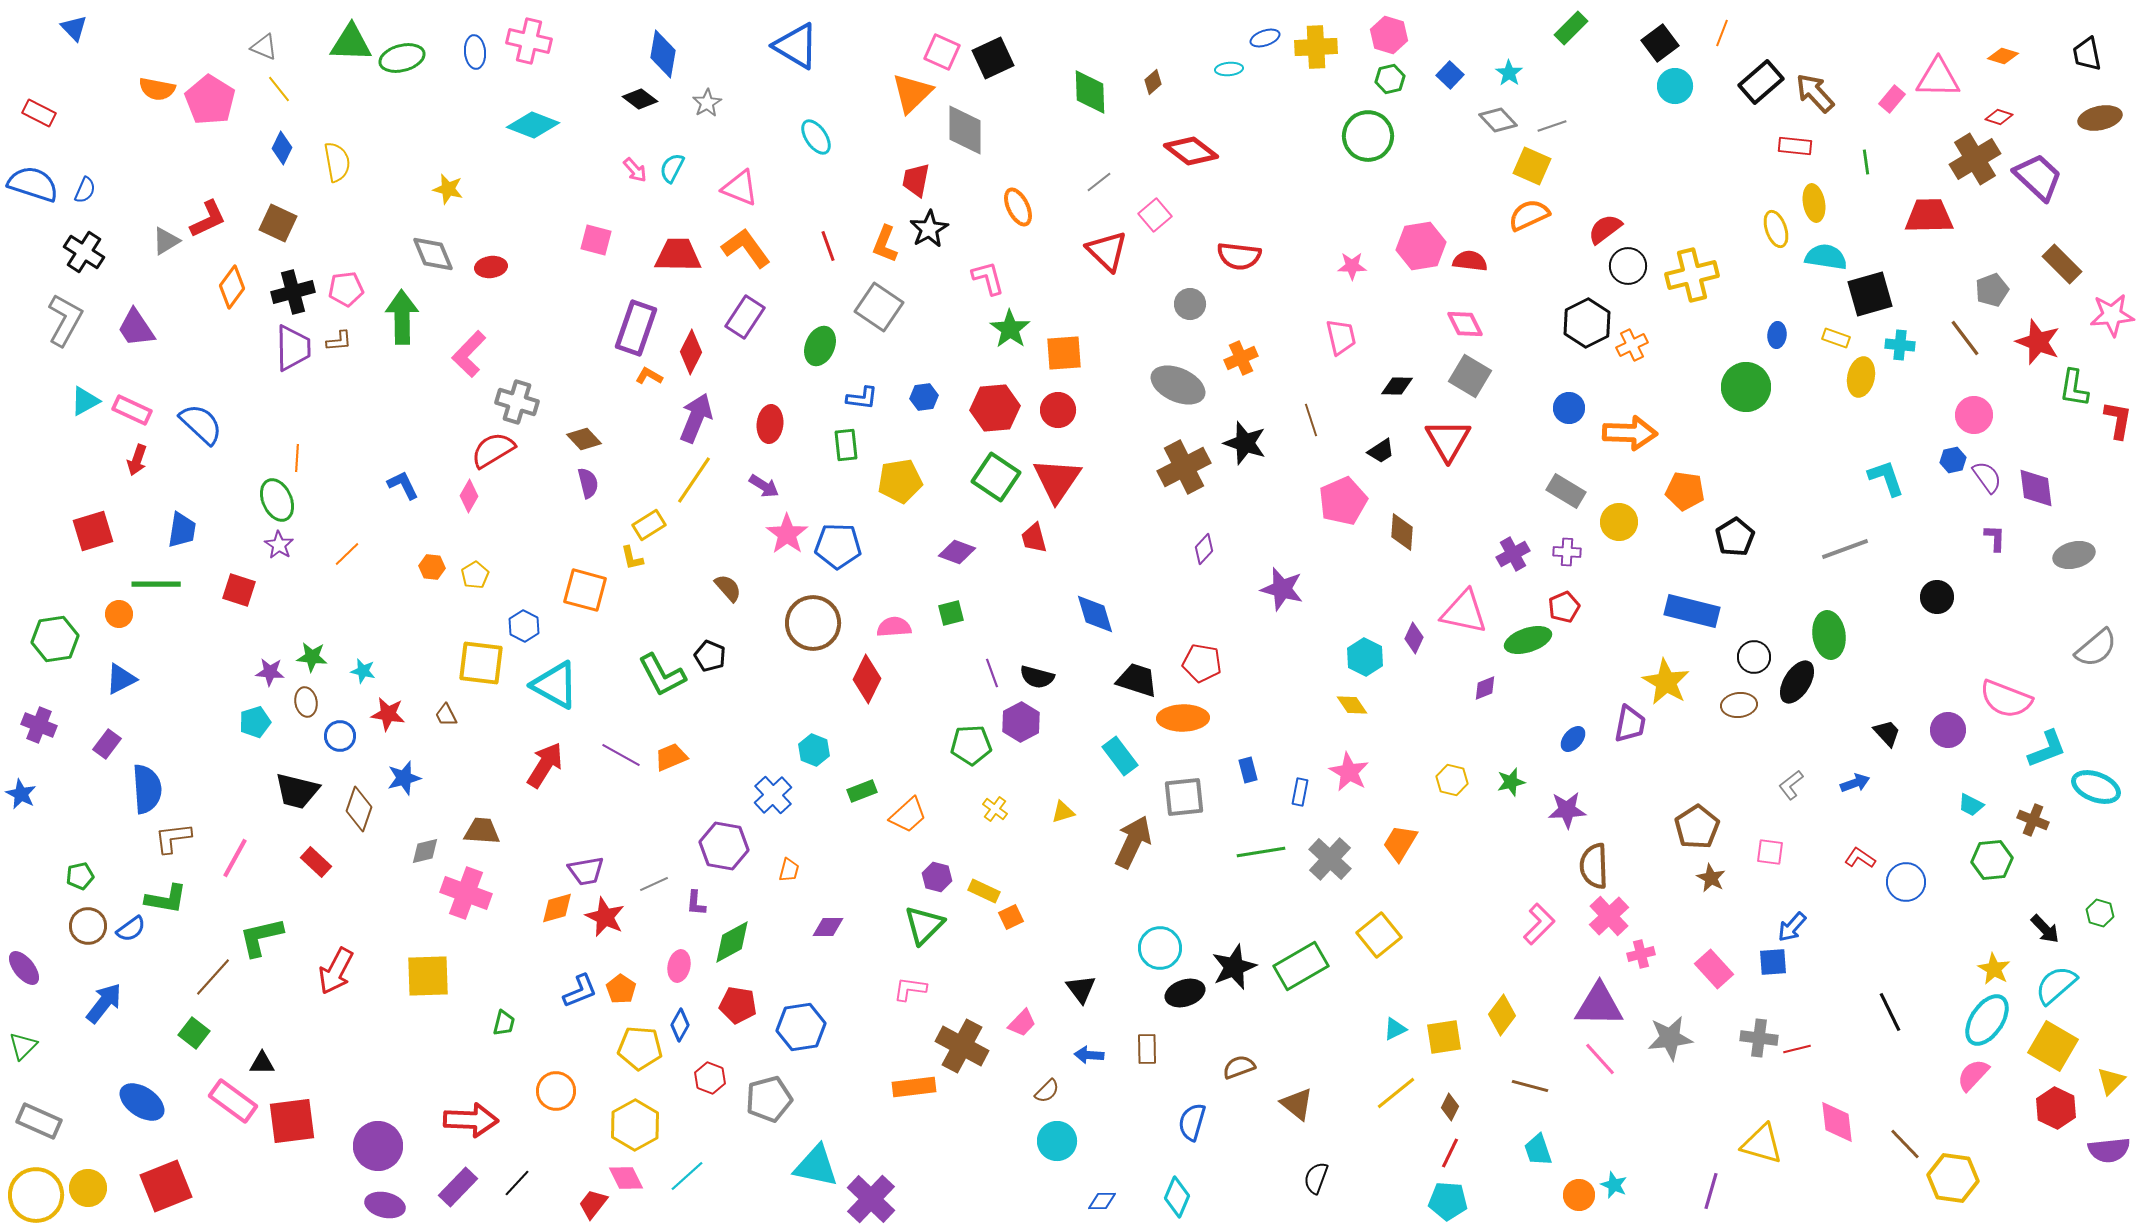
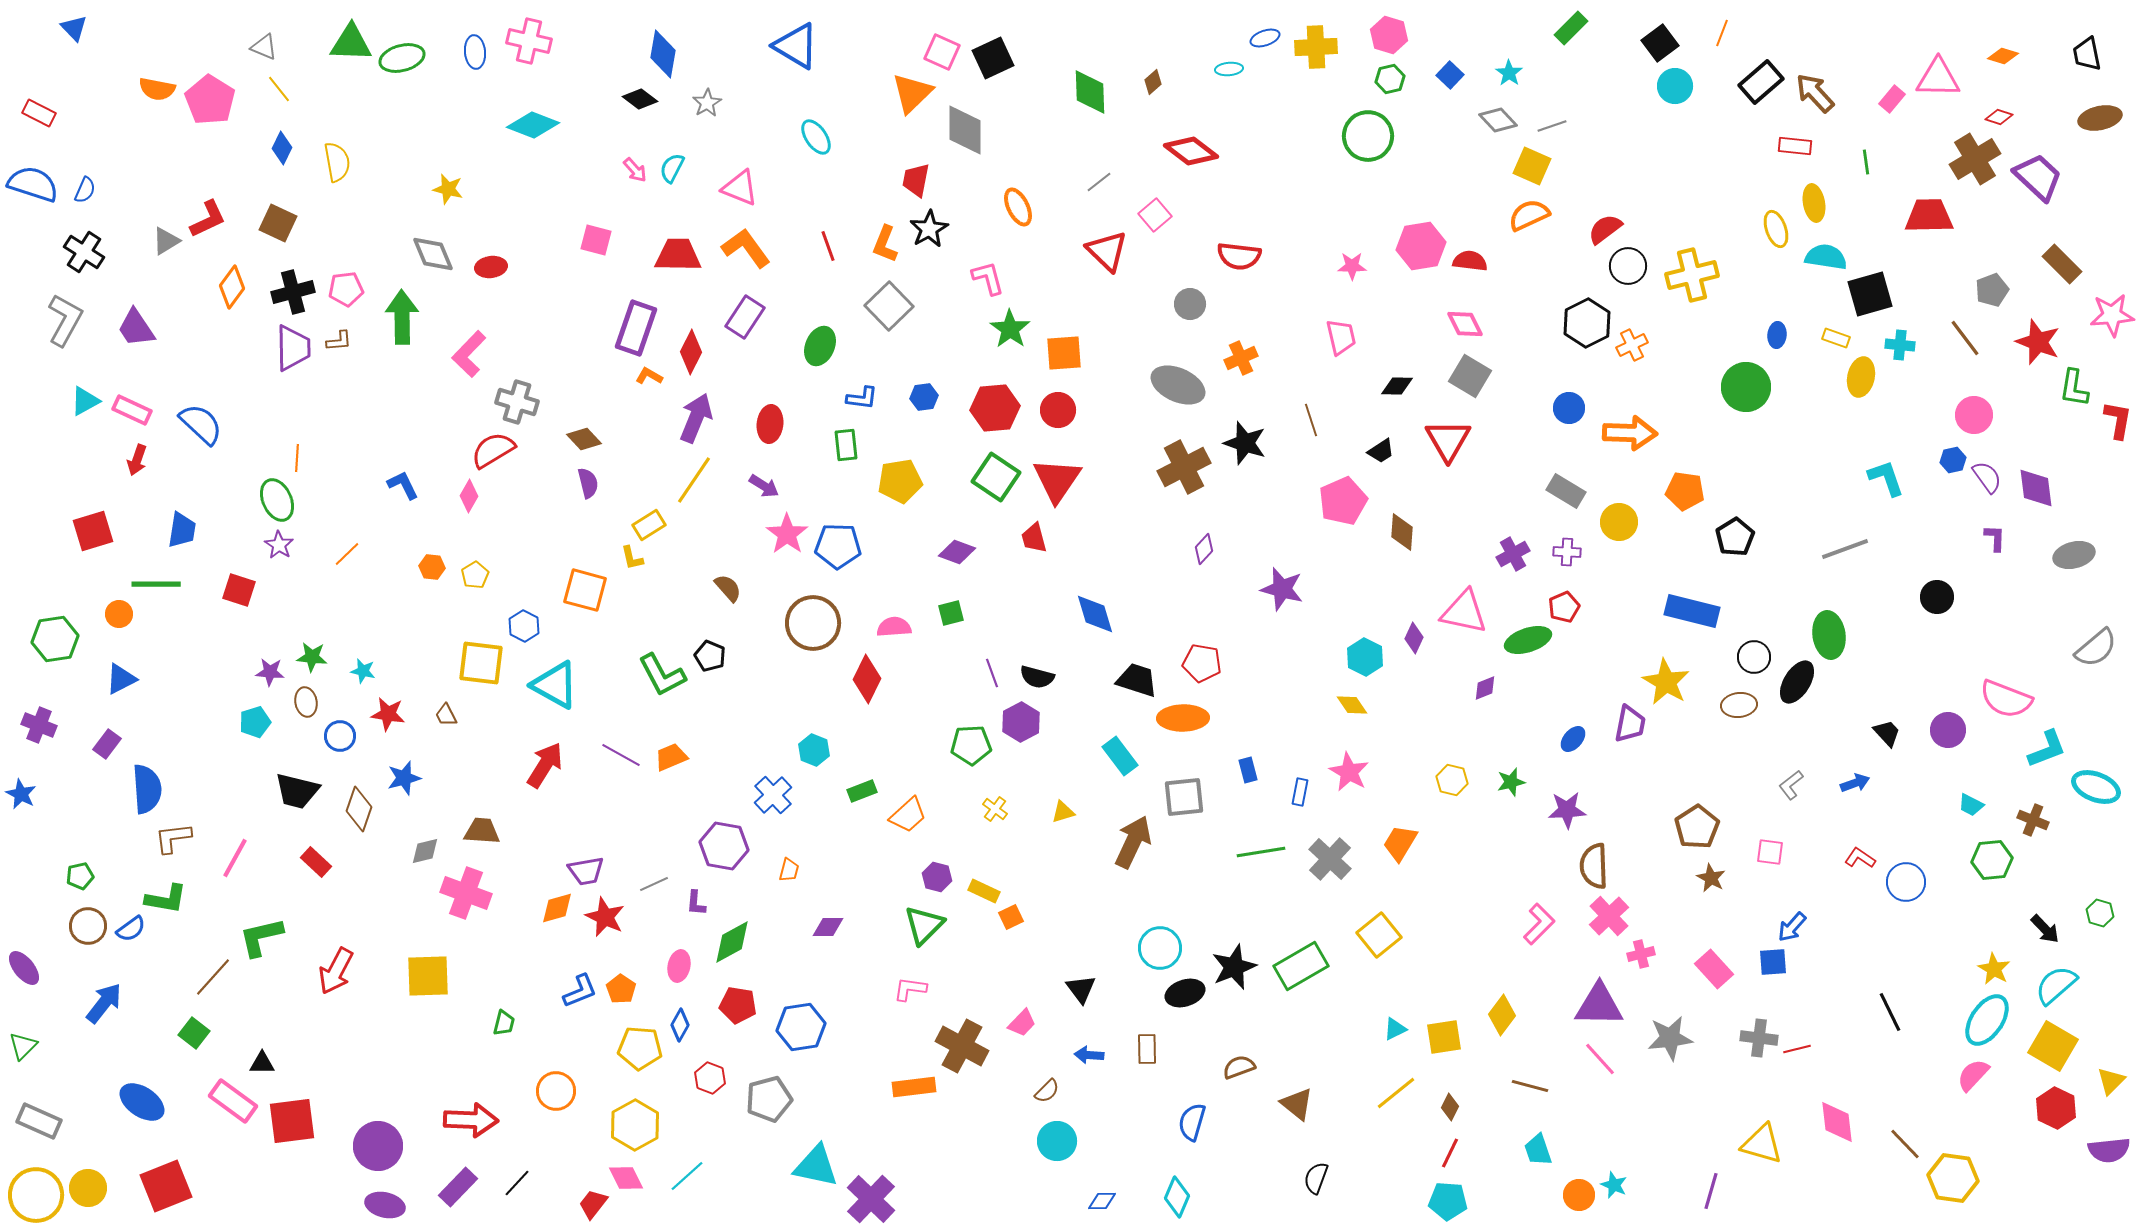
gray square at (879, 307): moved 10 px right, 1 px up; rotated 12 degrees clockwise
